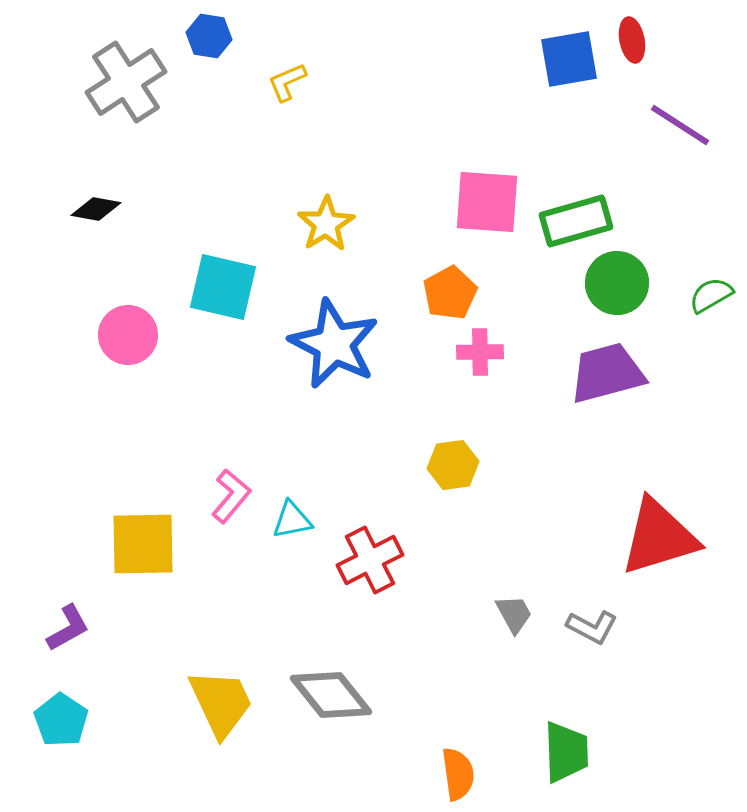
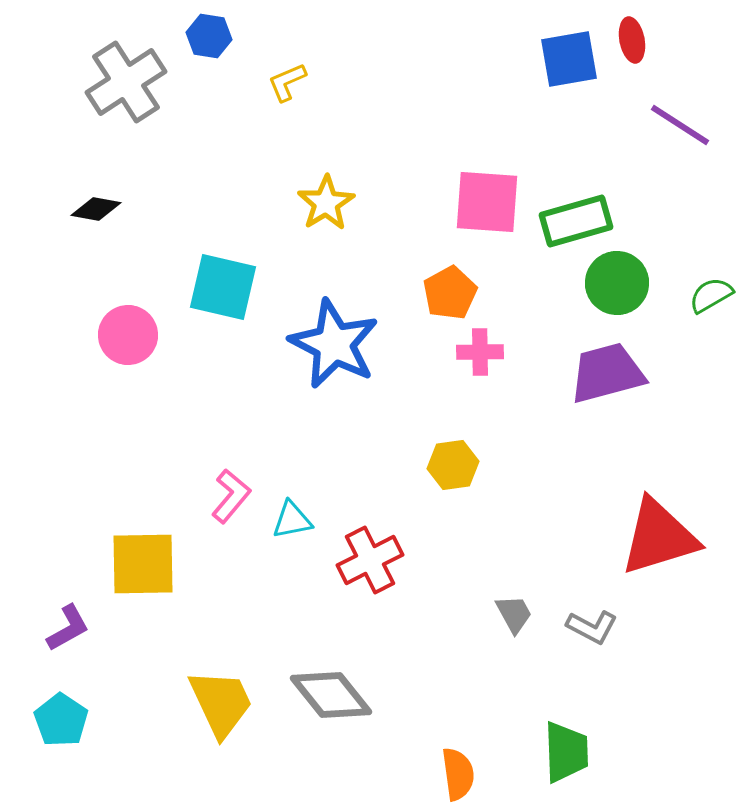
yellow star: moved 21 px up
yellow square: moved 20 px down
